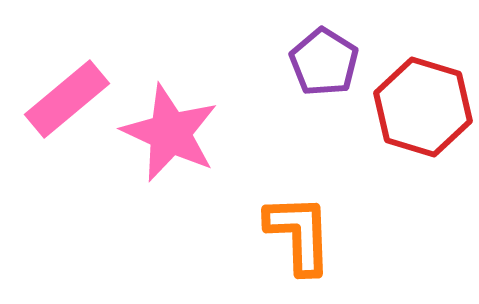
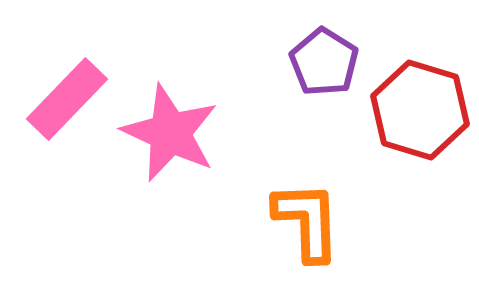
pink rectangle: rotated 6 degrees counterclockwise
red hexagon: moved 3 px left, 3 px down
orange L-shape: moved 8 px right, 13 px up
